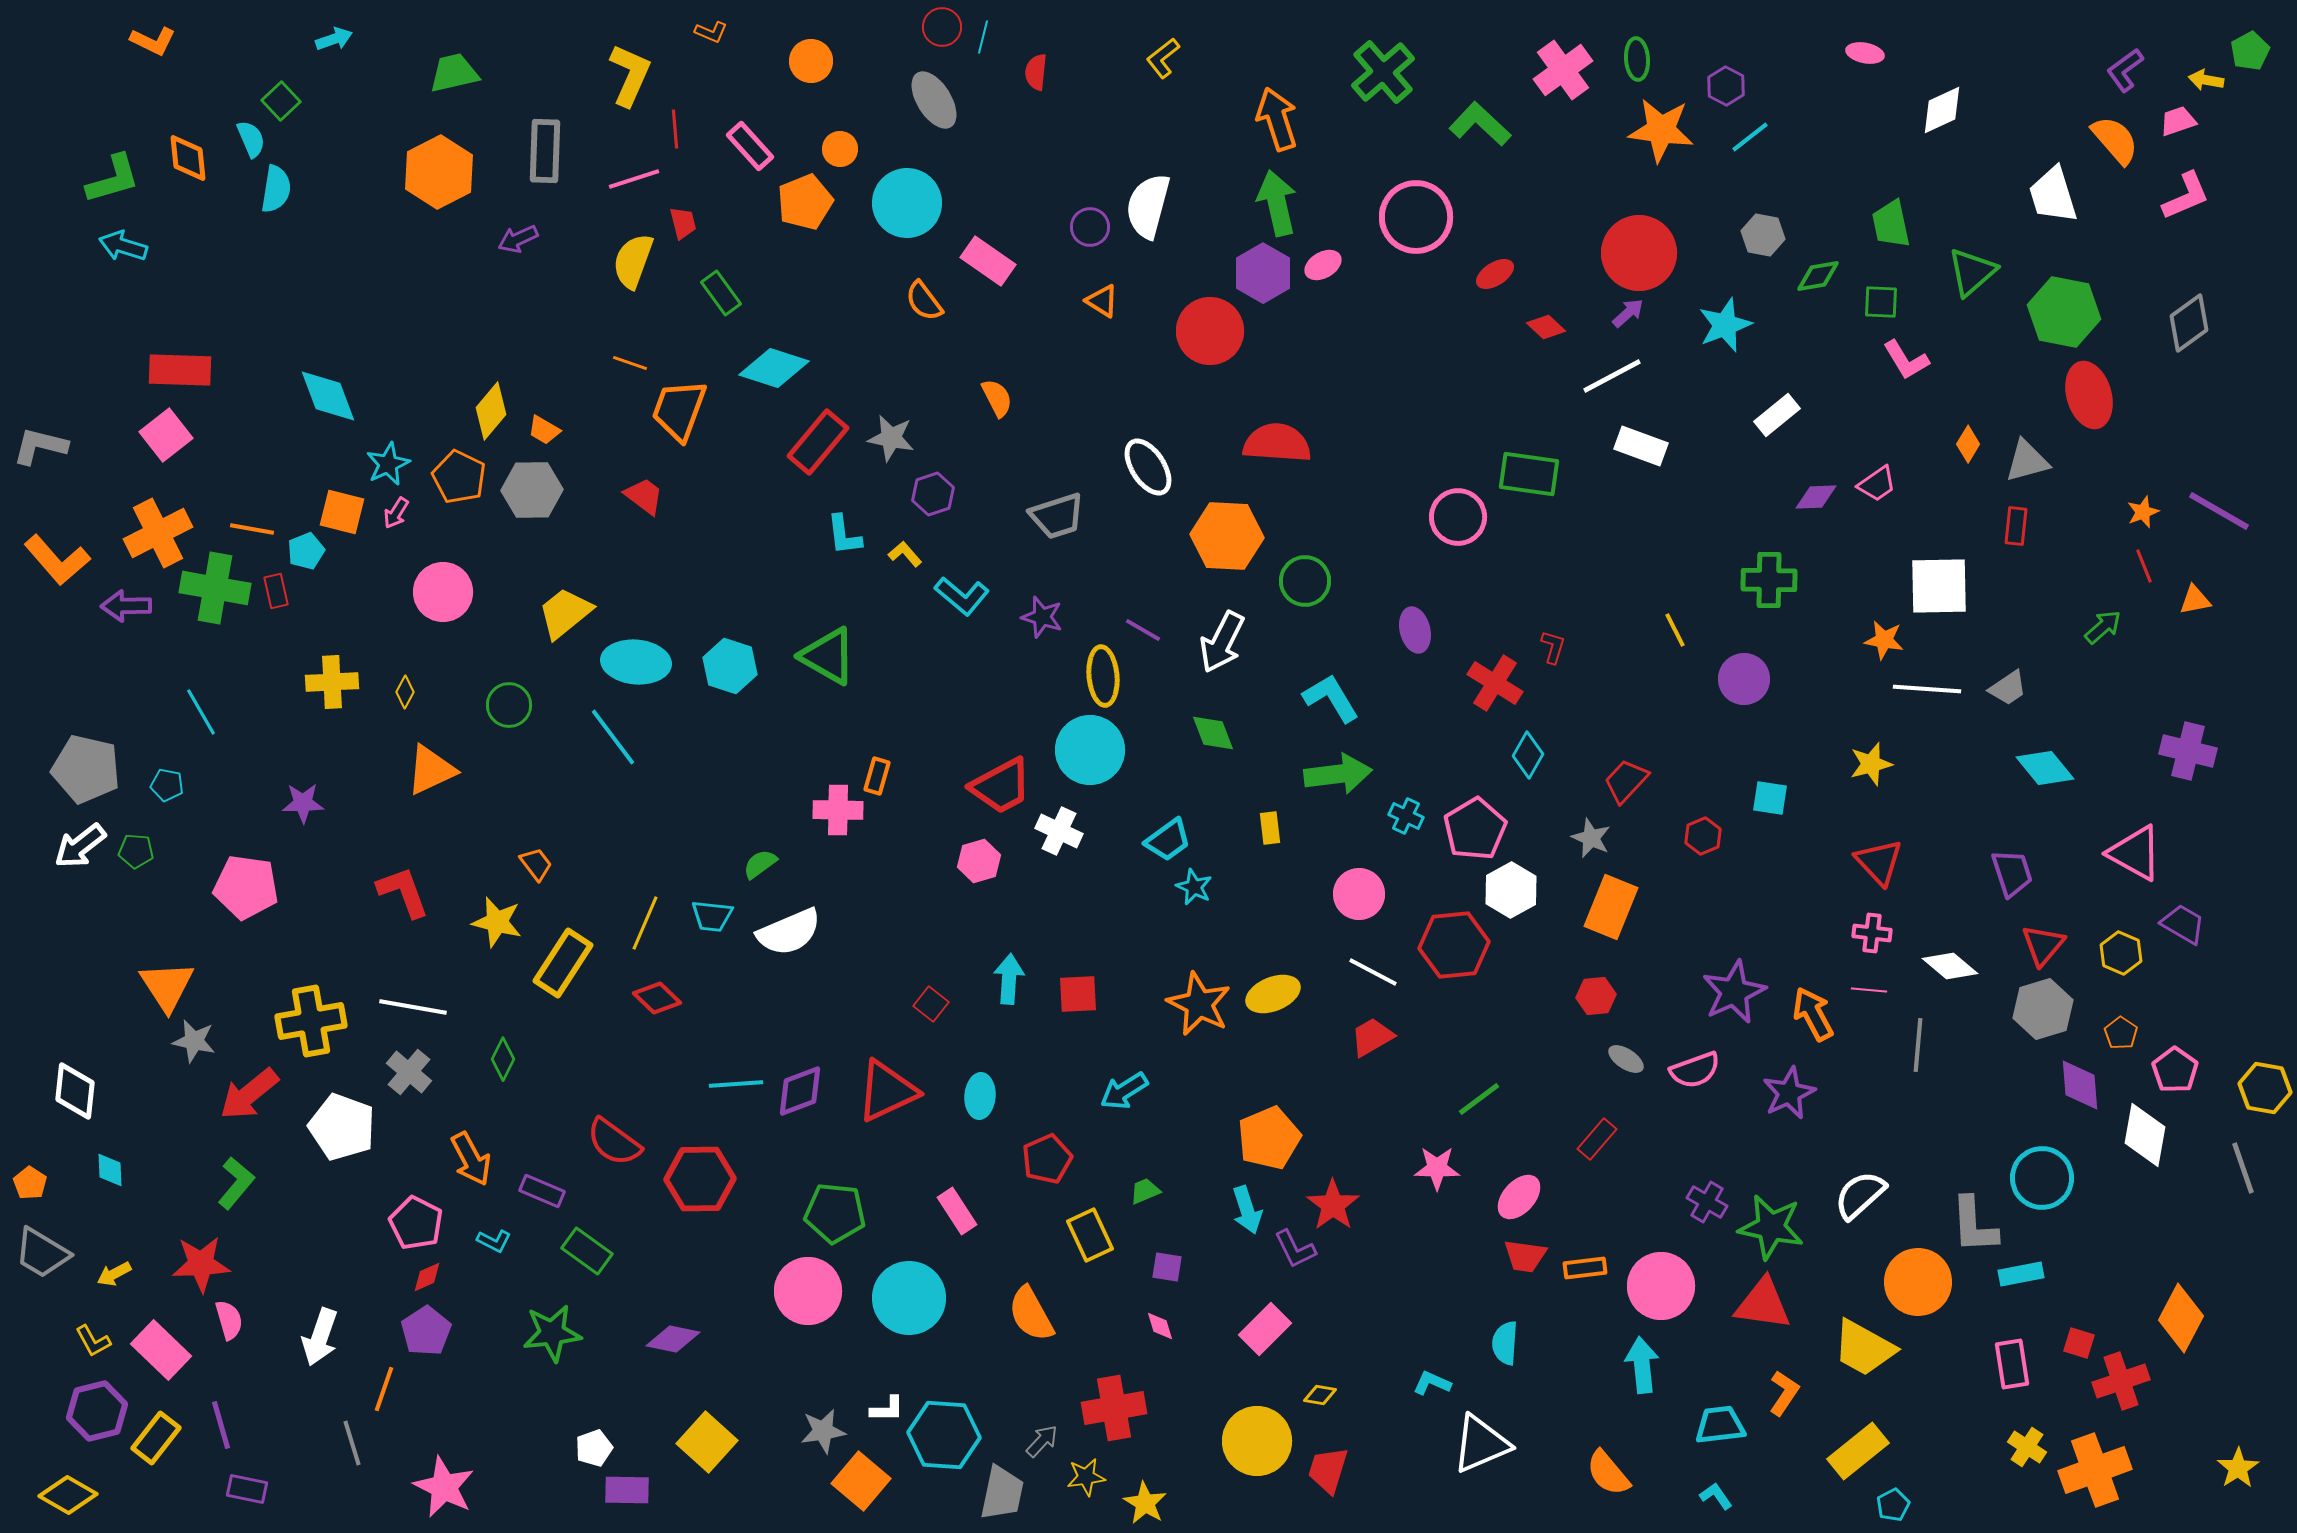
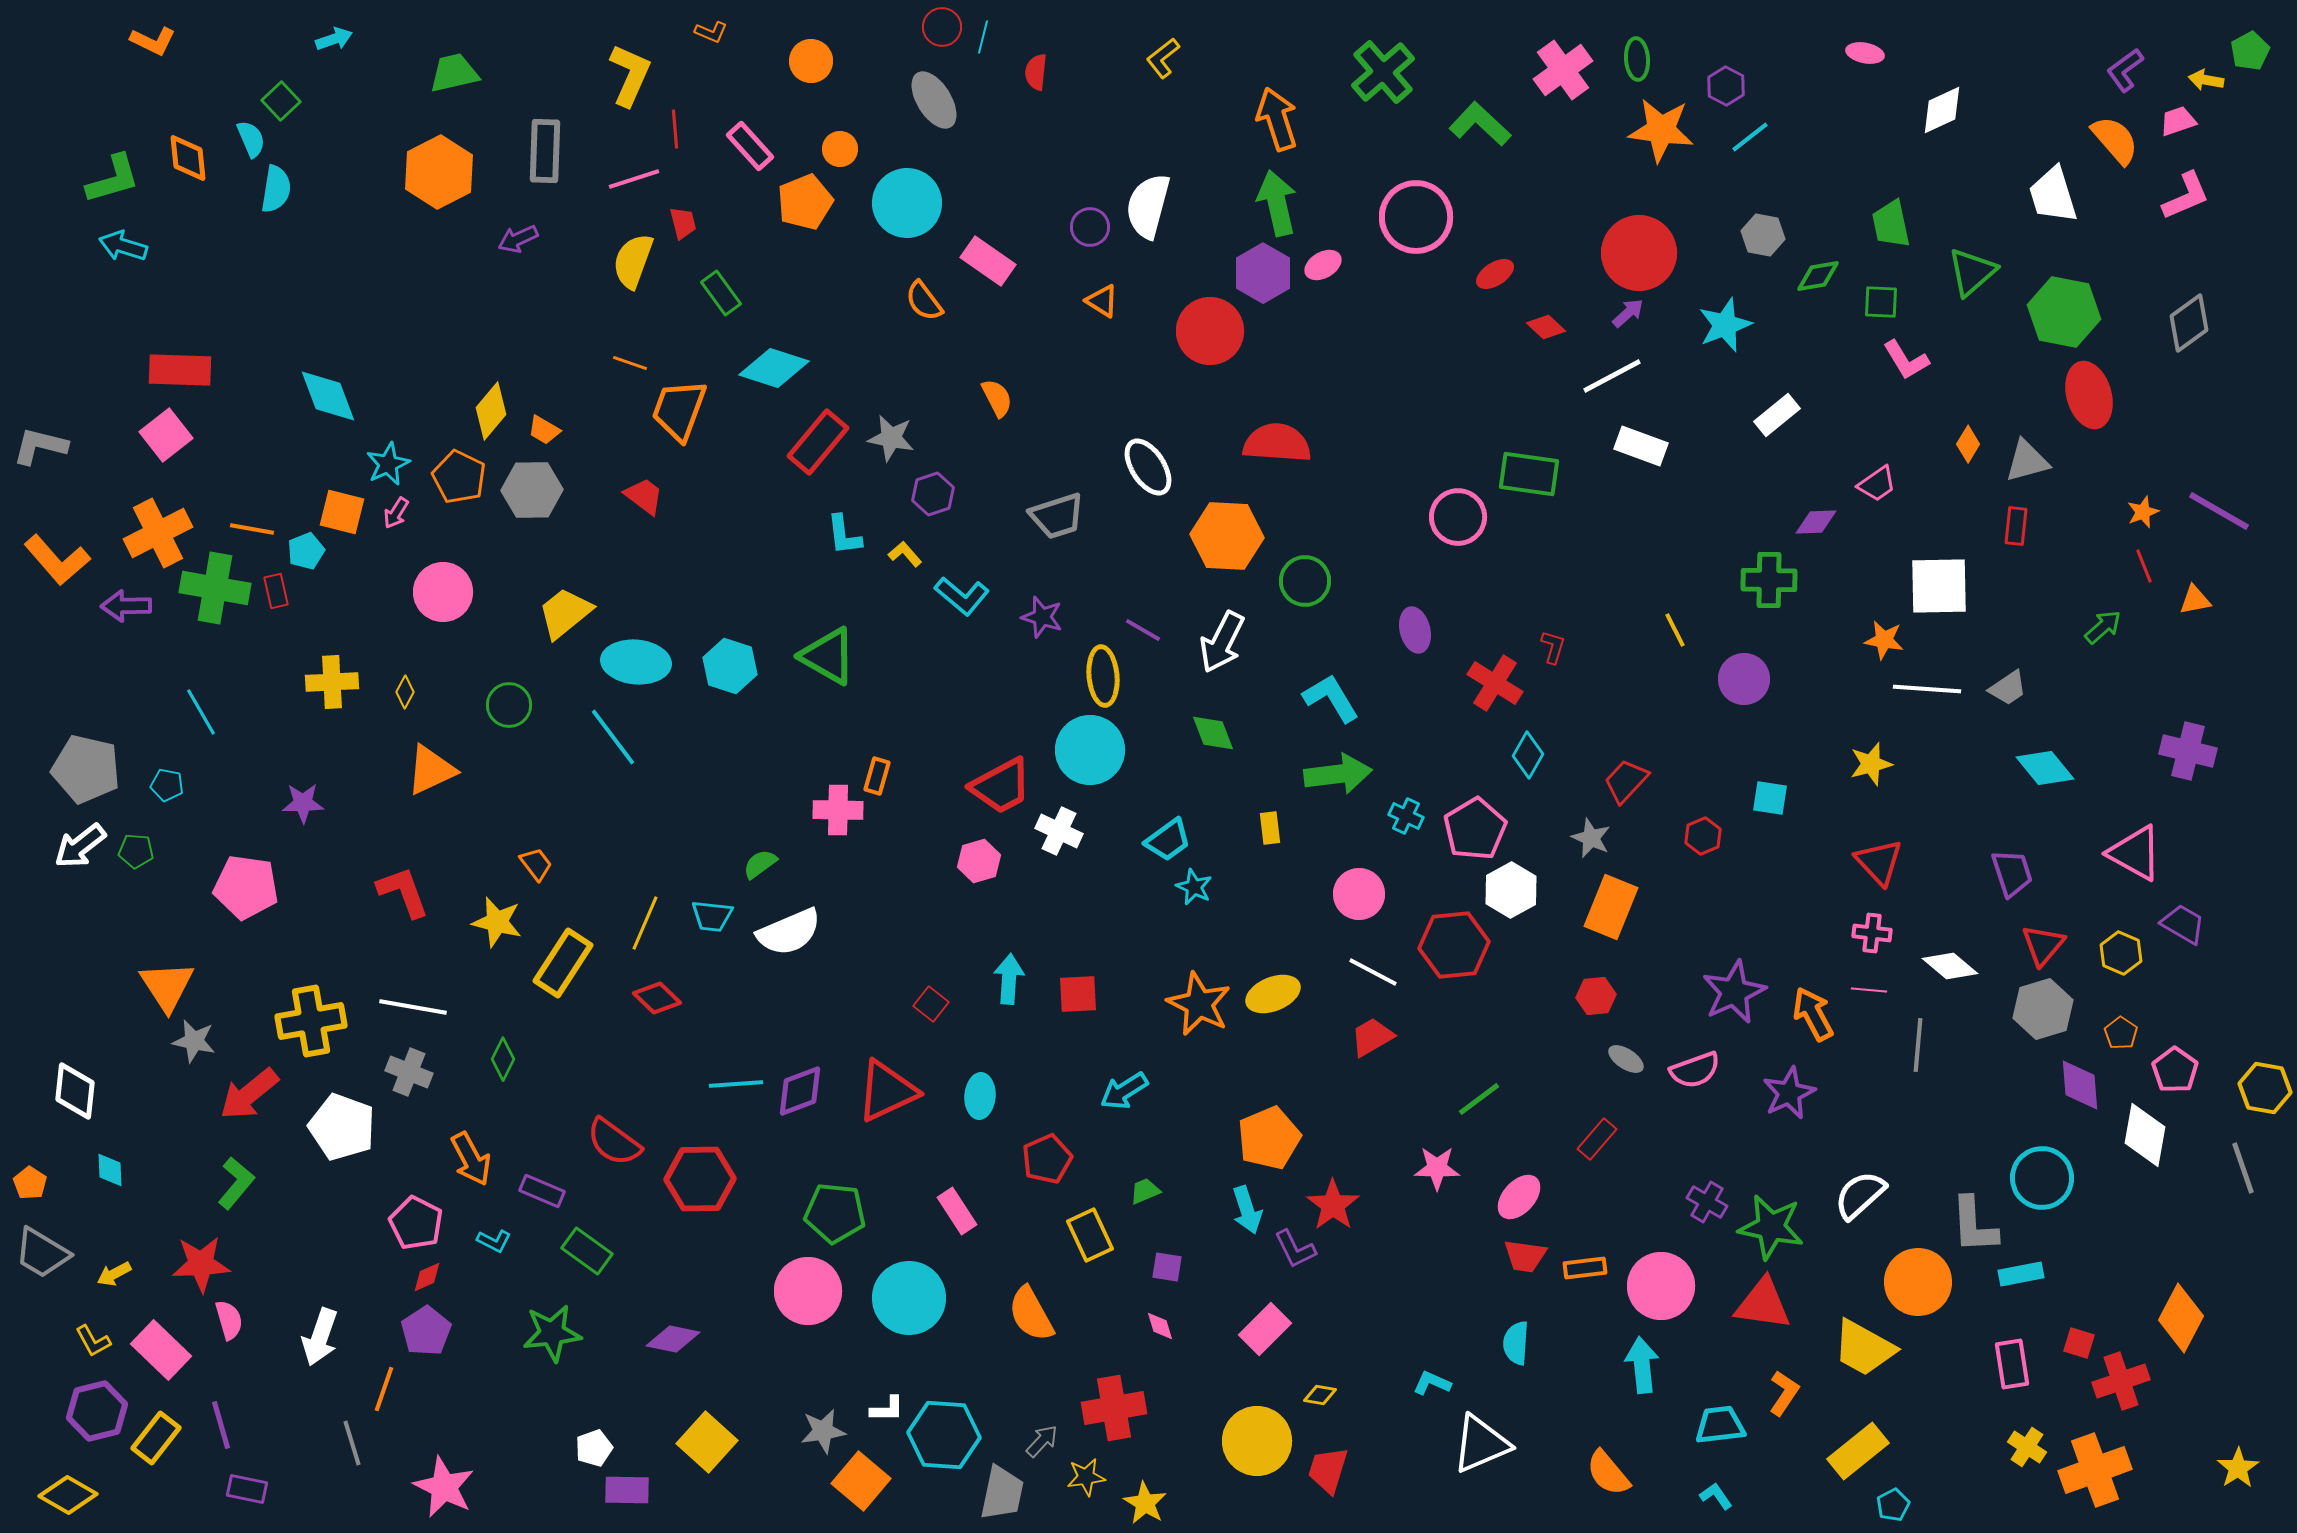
purple diamond at (1816, 497): moved 25 px down
gray cross at (409, 1072): rotated 18 degrees counterclockwise
cyan semicircle at (1505, 1343): moved 11 px right
